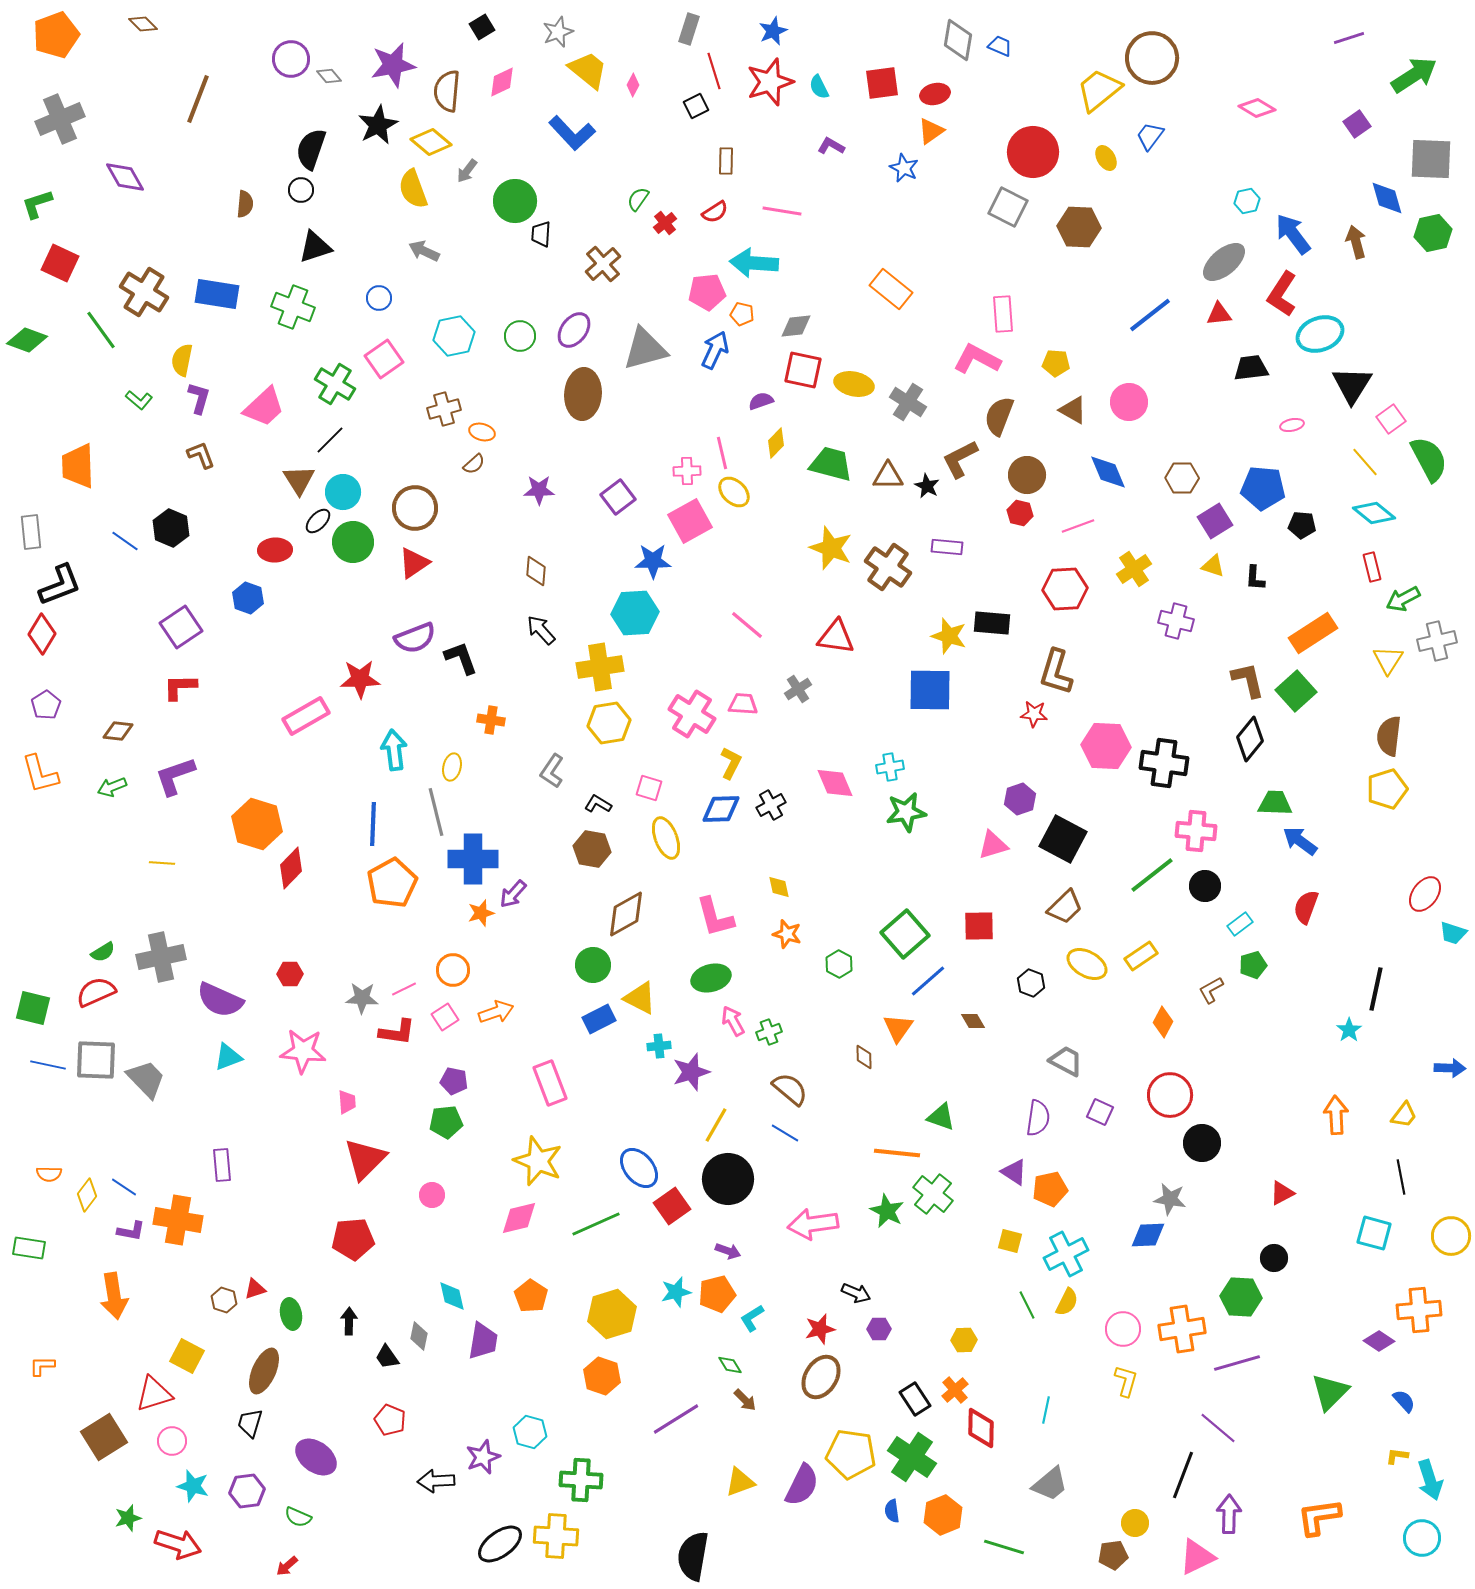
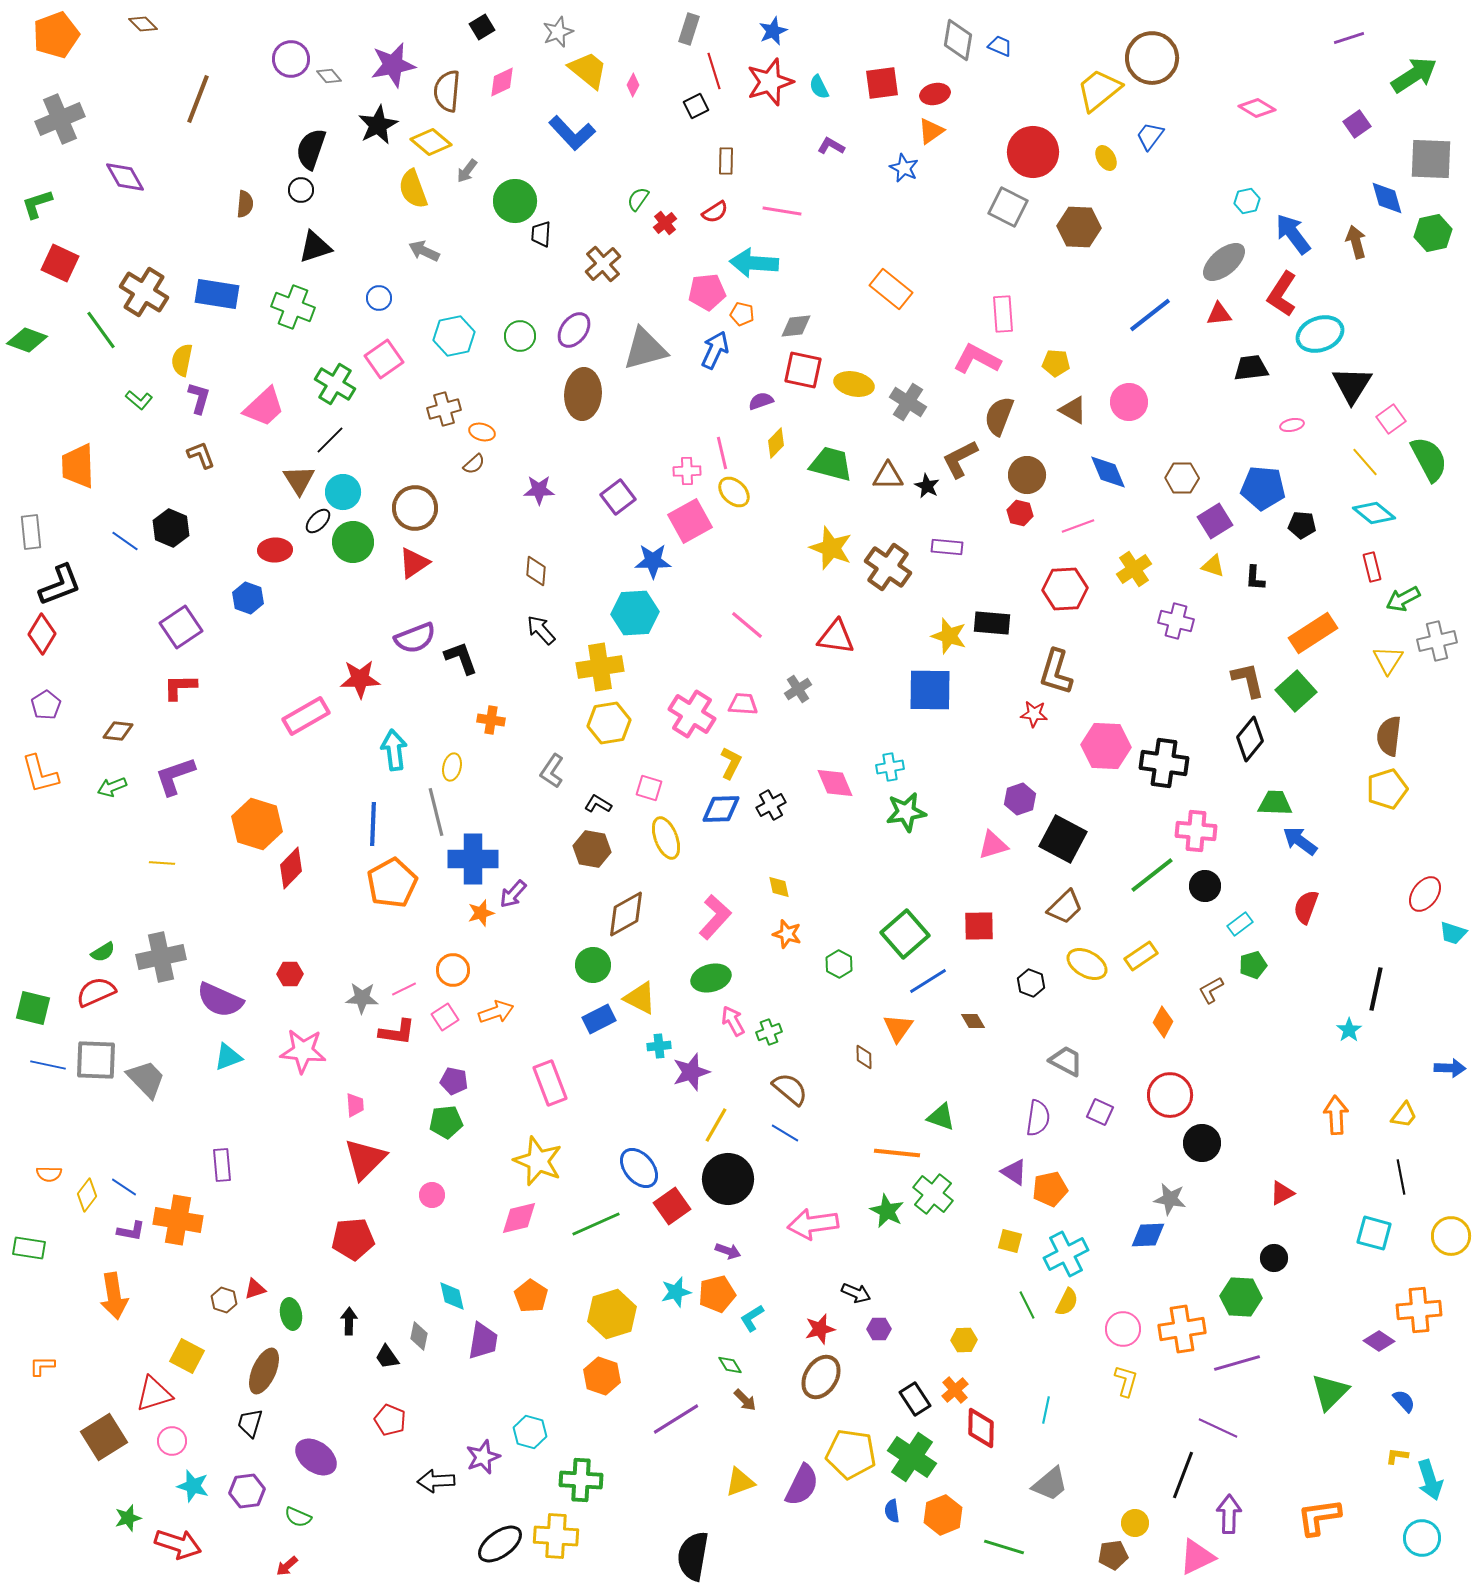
pink L-shape at (715, 917): rotated 123 degrees counterclockwise
blue line at (928, 981): rotated 9 degrees clockwise
pink trapezoid at (347, 1102): moved 8 px right, 3 px down
purple line at (1218, 1428): rotated 15 degrees counterclockwise
